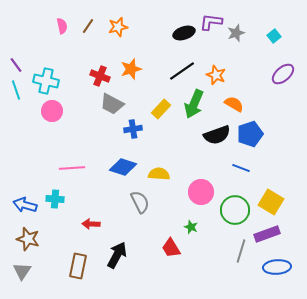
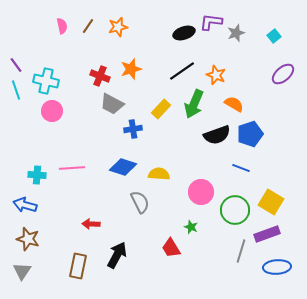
cyan cross at (55, 199): moved 18 px left, 24 px up
